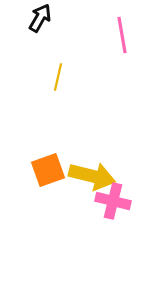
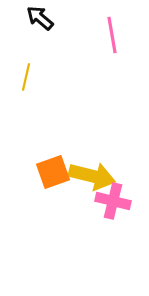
black arrow: rotated 80 degrees counterclockwise
pink line: moved 10 px left
yellow line: moved 32 px left
orange square: moved 5 px right, 2 px down
